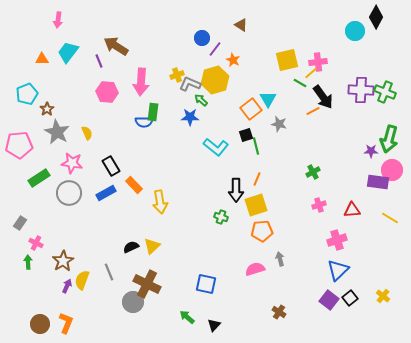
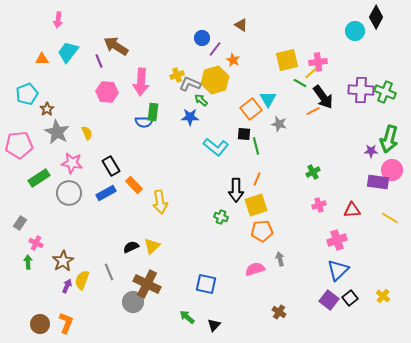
black square at (246, 135): moved 2 px left, 1 px up; rotated 24 degrees clockwise
